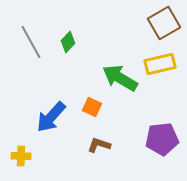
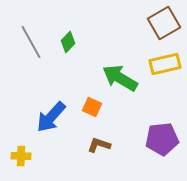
yellow rectangle: moved 5 px right
